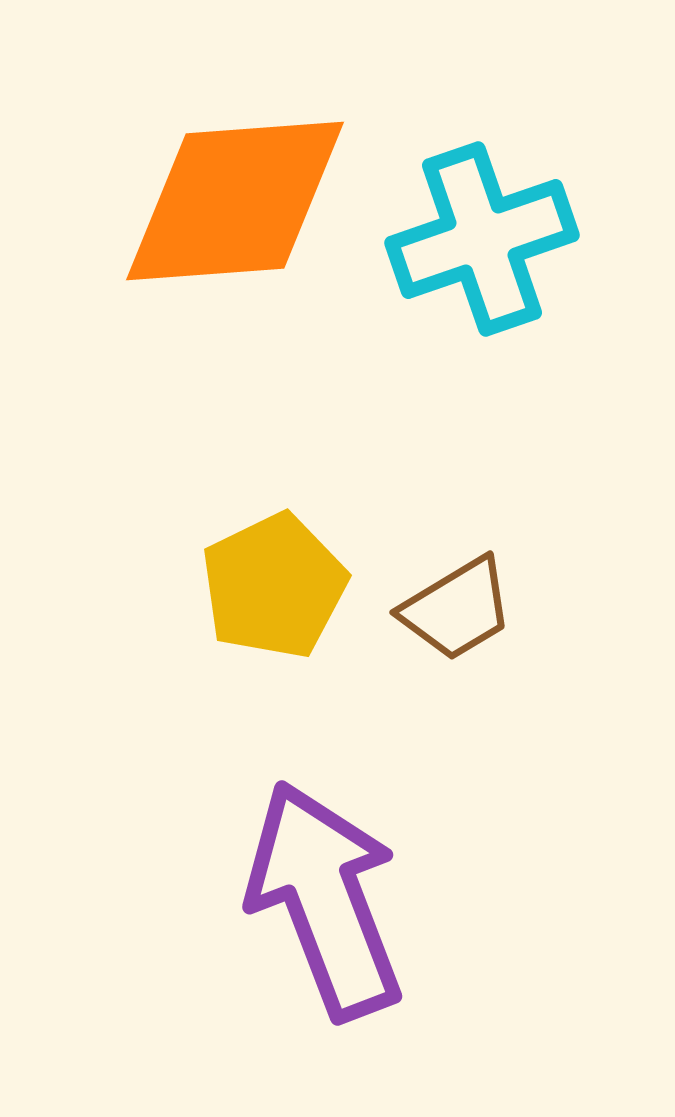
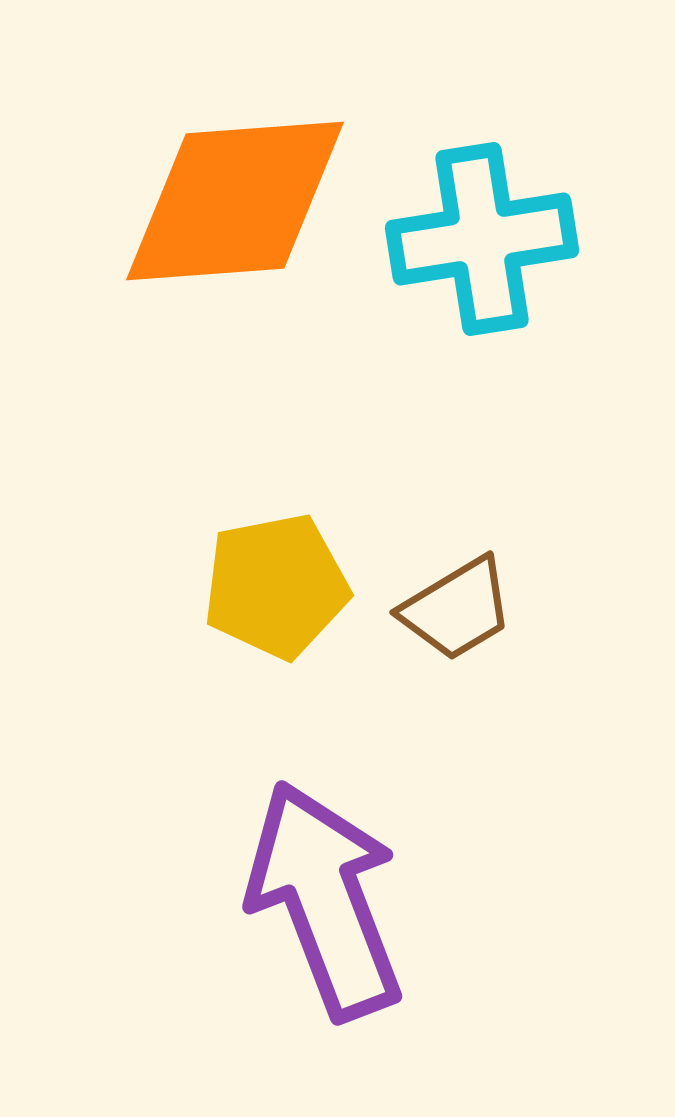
cyan cross: rotated 10 degrees clockwise
yellow pentagon: moved 2 px right; rotated 15 degrees clockwise
